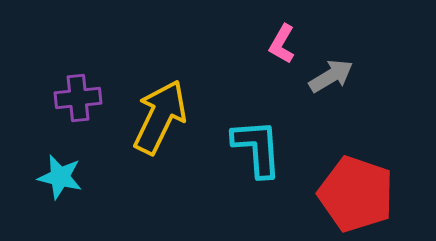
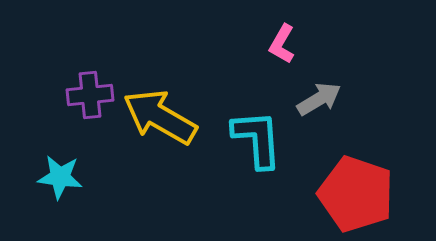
gray arrow: moved 12 px left, 23 px down
purple cross: moved 12 px right, 3 px up
yellow arrow: rotated 86 degrees counterclockwise
cyan L-shape: moved 9 px up
cyan star: rotated 6 degrees counterclockwise
